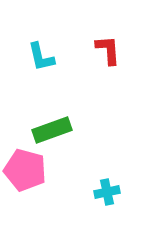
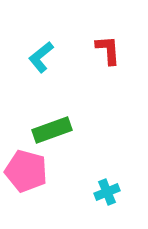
cyan L-shape: rotated 64 degrees clockwise
pink pentagon: moved 1 px right, 1 px down
cyan cross: rotated 10 degrees counterclockwise
